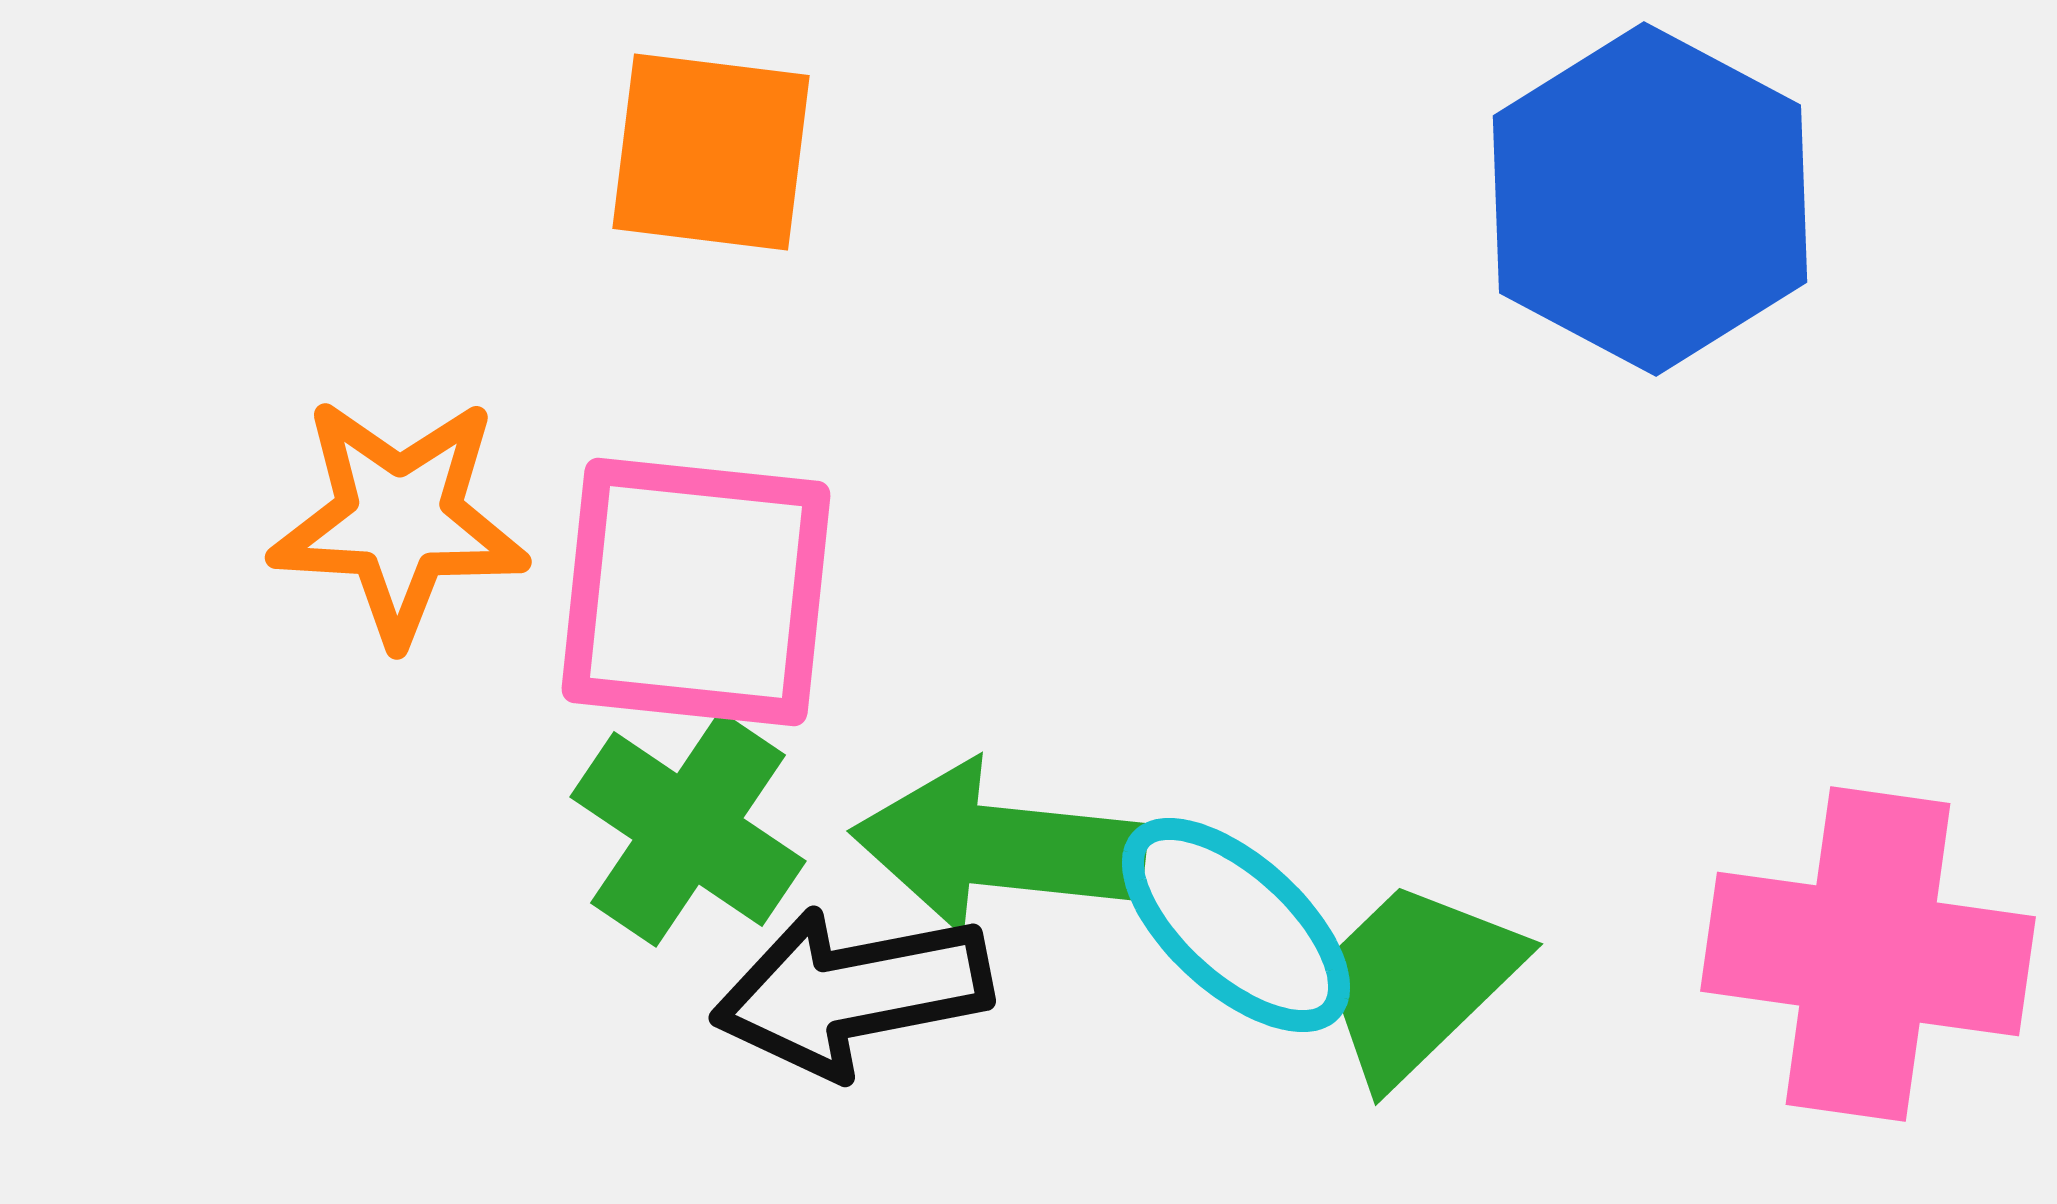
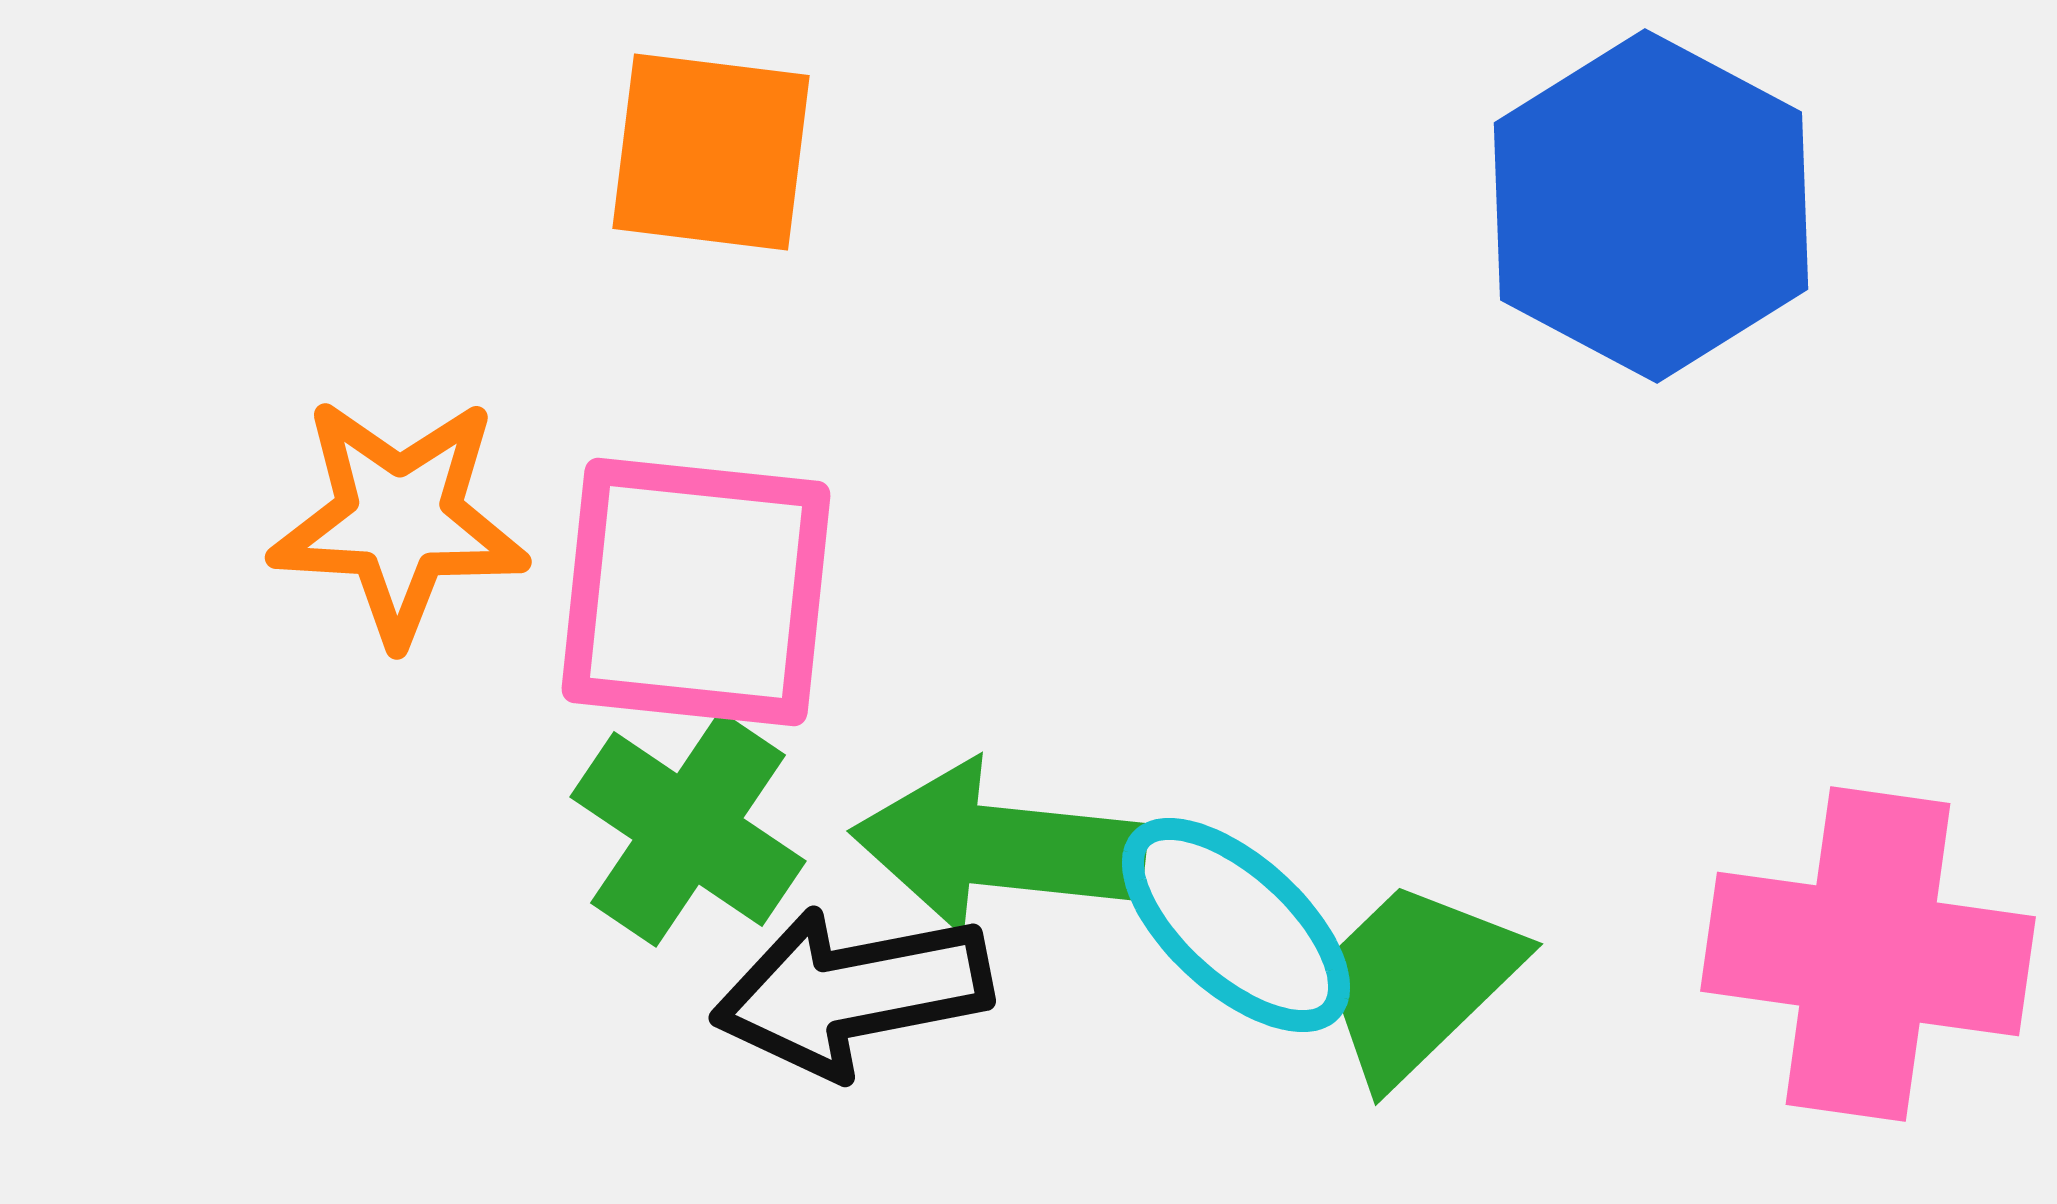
blue hexagon: moved 1 px right, 7 px down
